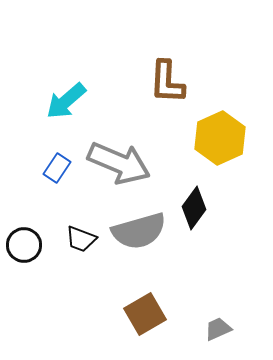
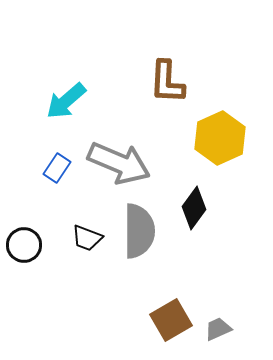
gray semicircle: rotated 74 degrees counterclockwise
black trapezoid: moved 6 px right, 1 px up
brown square: moved 26 px right, 6 px down
